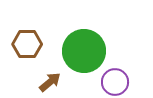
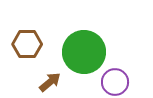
green circle: moved 1 px down
